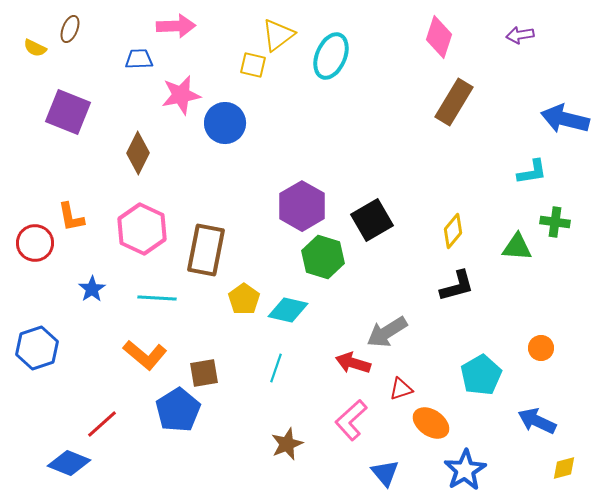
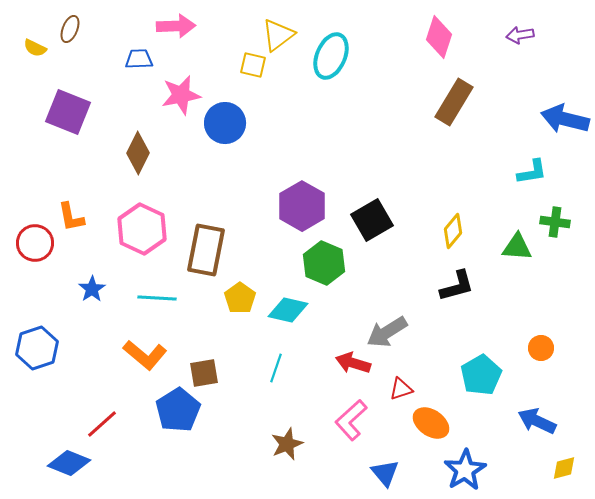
green hexagon at (323, 257): moved 1 px right, 6 px down; rotated 6 degrees clockwise
yellow pentagon at (244, 299): moved 4 px left, 1 px up
